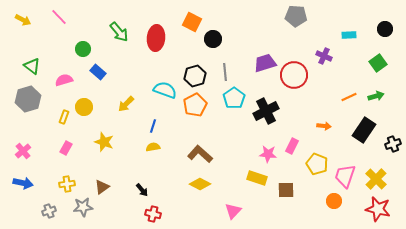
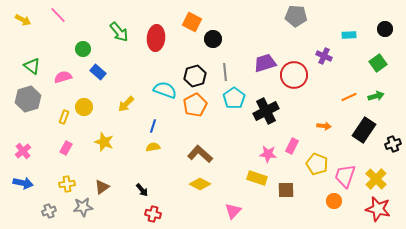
pink line at (59, 17): moved 1 px left, 2 px up
pink semicircle at (64, 80): moved 1 px left, 3 px up
